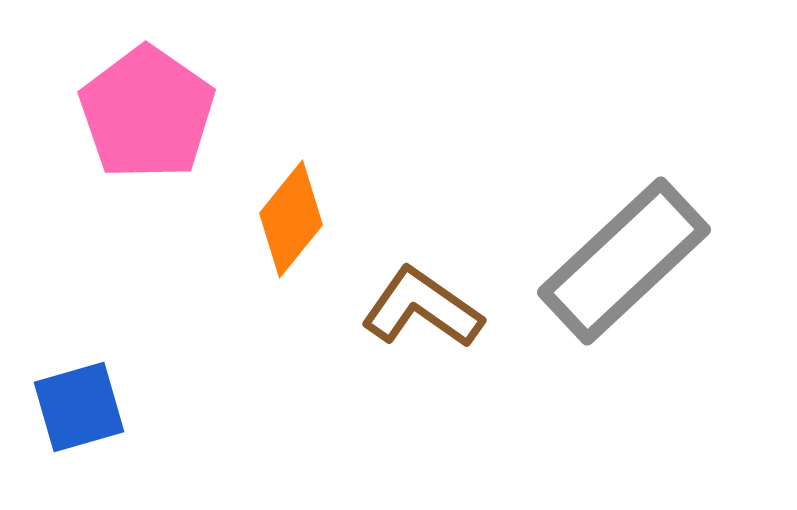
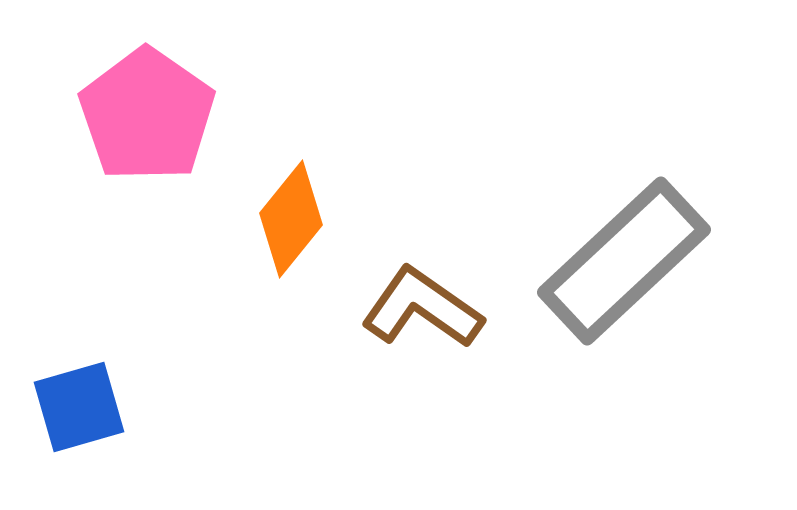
pink pentagon: moved 2 px down
